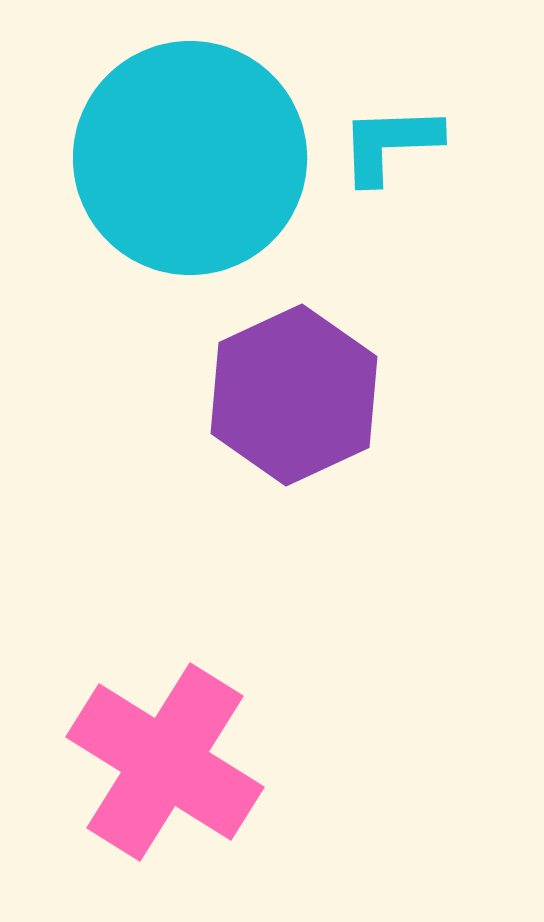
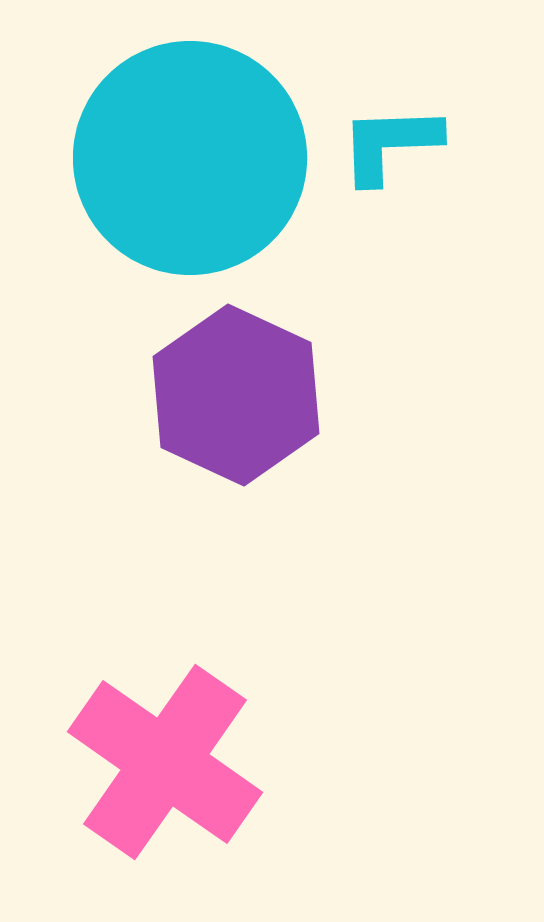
purple hexagon: moved 58 px left; rotated 10 degrees counterclockwise
pink cross: rotated 3 degrees clockwise
